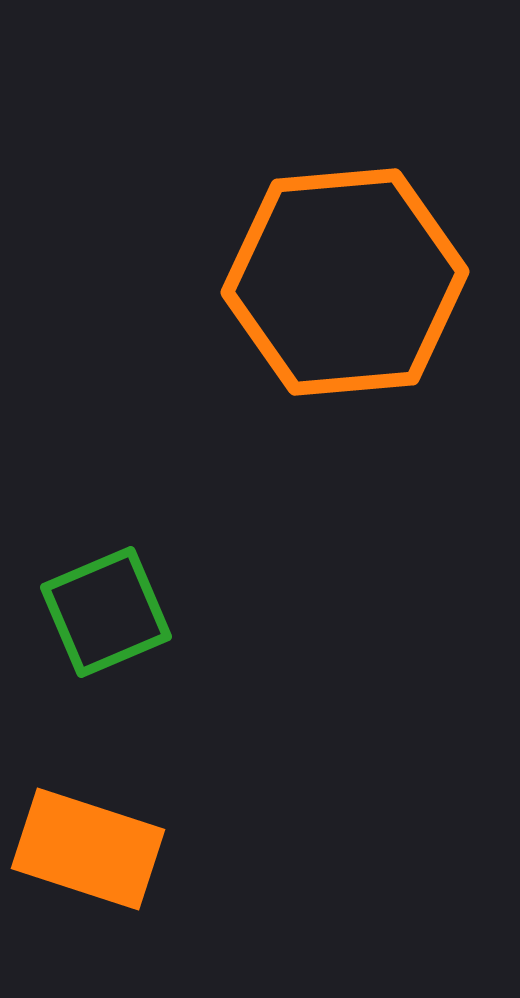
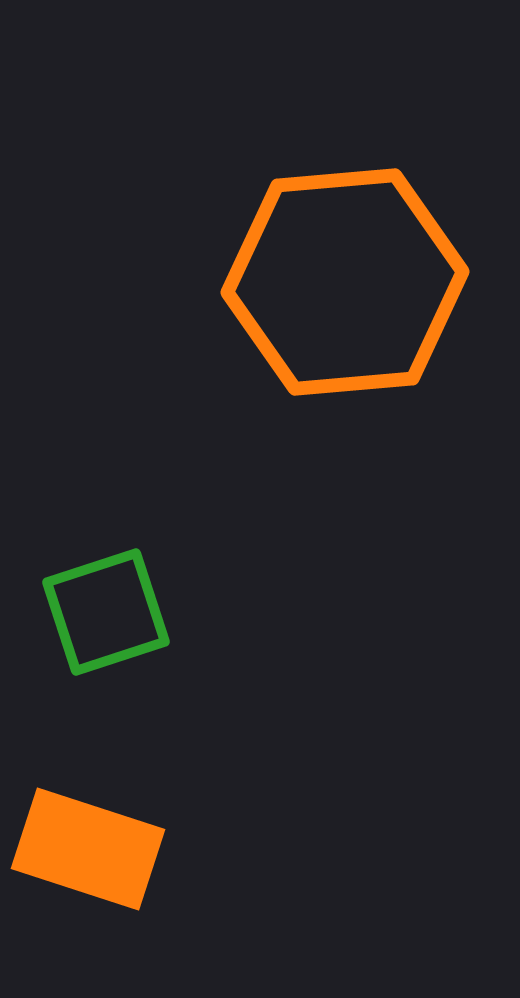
green square: rotated 5 degrees clockwise
